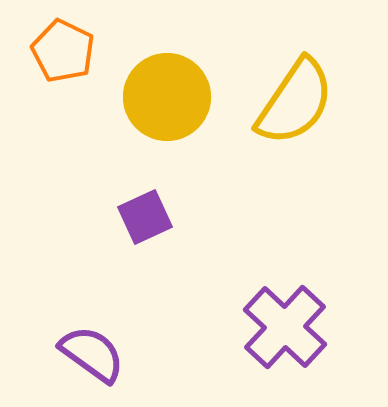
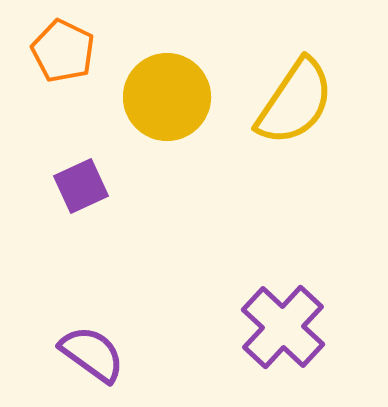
purple square: moved 64 px left, 31 px up
purple cross: moved 2 px left
